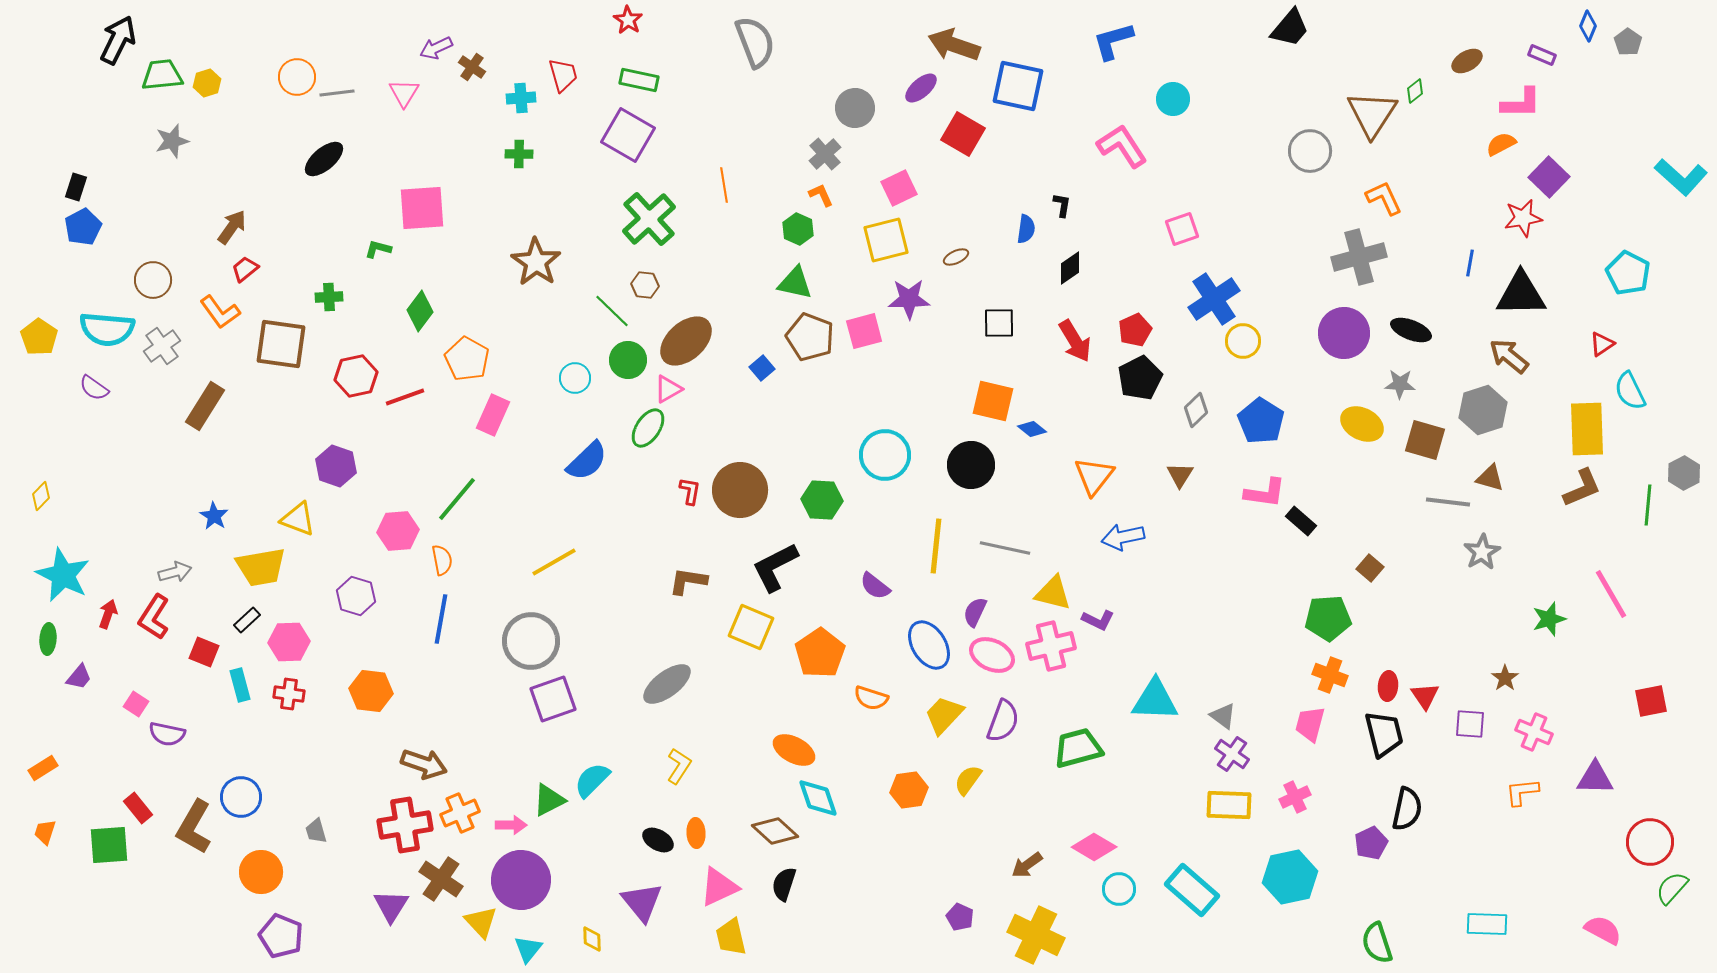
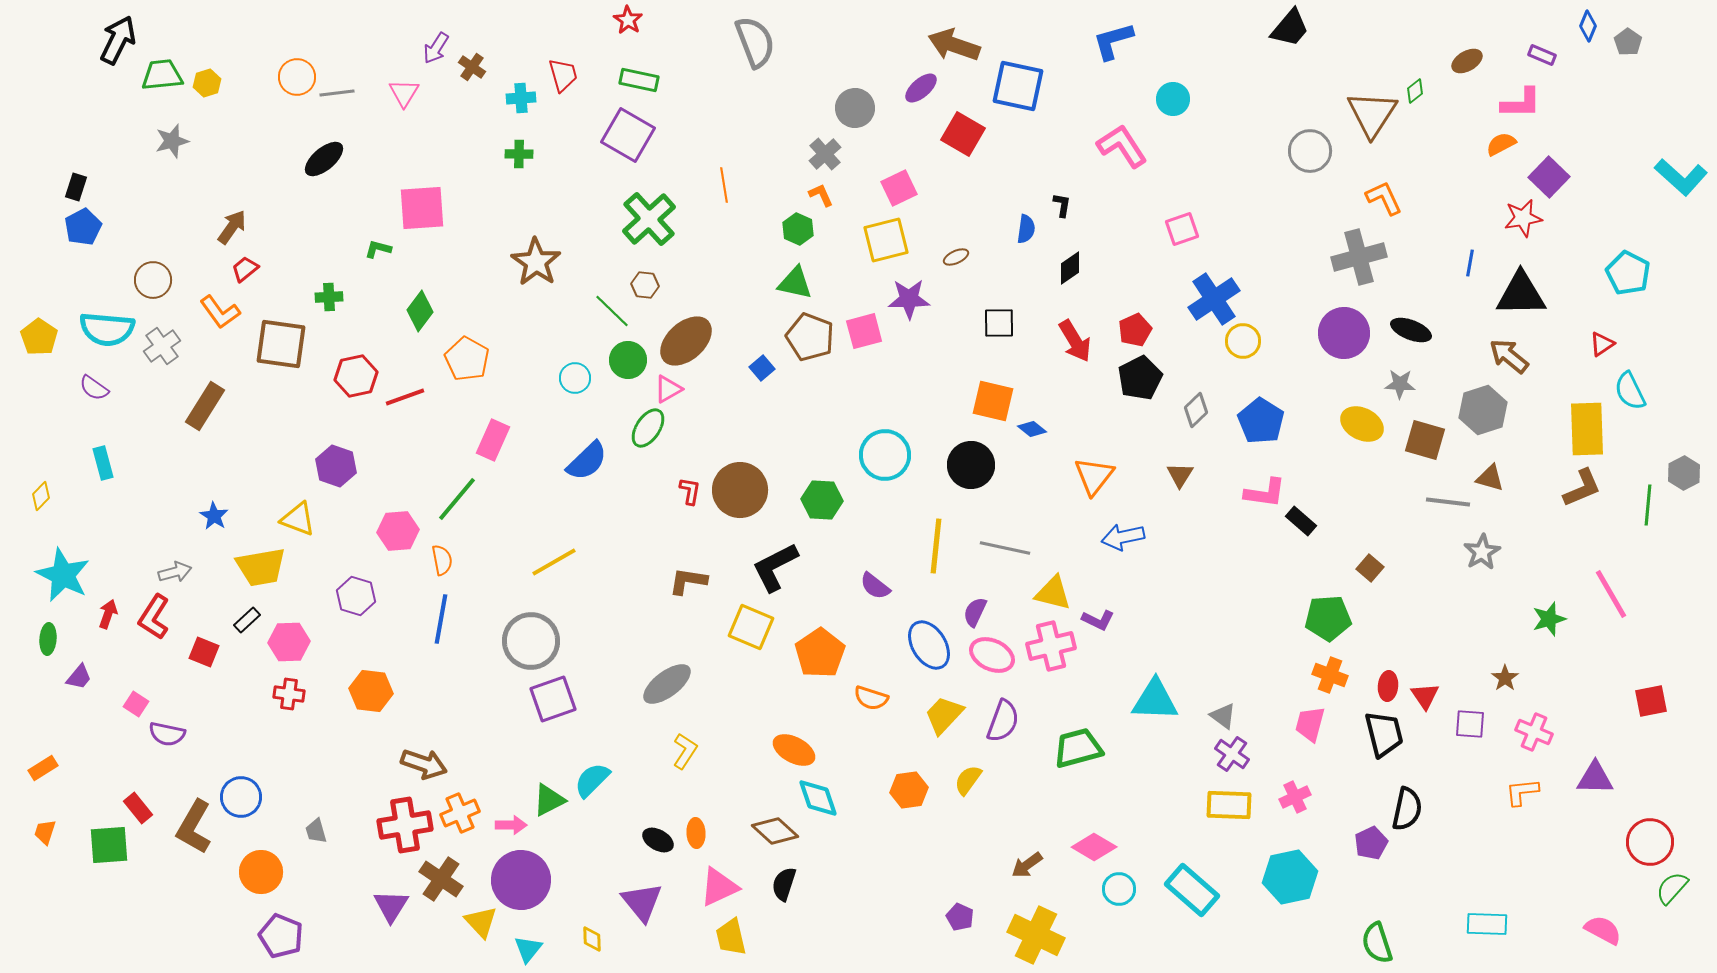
purple arrow at (436, 48): rotated 32 degrees counterclockwise
pink rectangle at (493, 415): moved 25 px down
cyan rectangle at (240, 685): moved 137 px left, 222 px up
yellow L-shape at (679, 766): moved 6 px right, 15 px up
